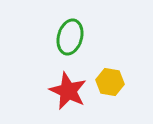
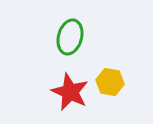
red star: moved 2 px right, 1 px down
